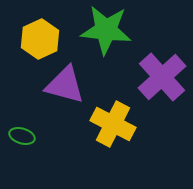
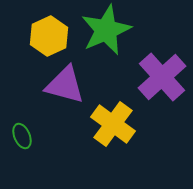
green star: rotated 30 degrees counterclockwise
yellow hexagon: moved 9 px right, 3 px up
yellow cross: rotated 9 degrees clockwise
green ellipse: rotated 50 degrees clockwise
